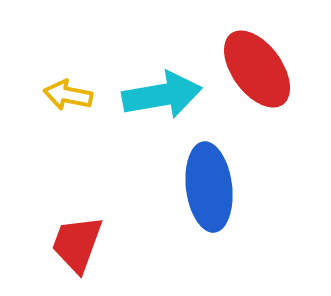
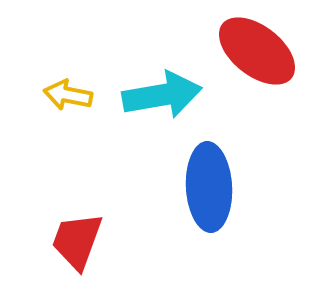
red ellipse: moved 18 px up; rotated 16 degrees counterclockwise
blue ellipse: rotated 4 degrees clockwise
red trapezoid: moved 3 px up
